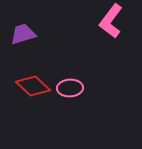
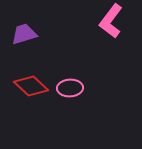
purple trapezoid: moved 1 px right
red diamond: moved 2 px left
